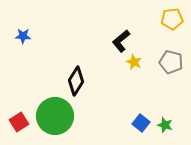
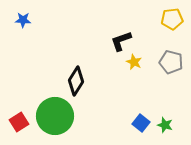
blue star: moved 16 px up
black L-shape: rotated 20 degrees clockwise
